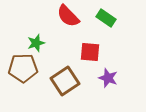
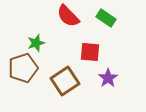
brown pentagon: rotated 16 degrees counterclockwise
purple star: rotated 18 degrees clockwise
